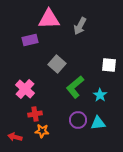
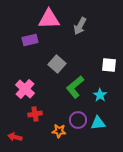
orange star: moved 17 px right
